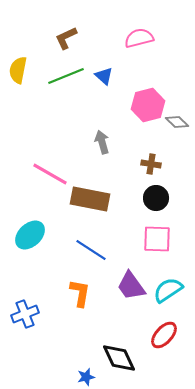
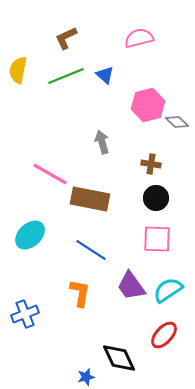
blue triangle: moved 1 px right, 1 px up
